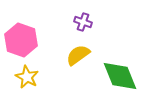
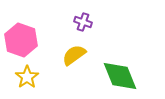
yellow semicircle: moved 4 px left
yellow star: rotated 10 degrees clockwise
